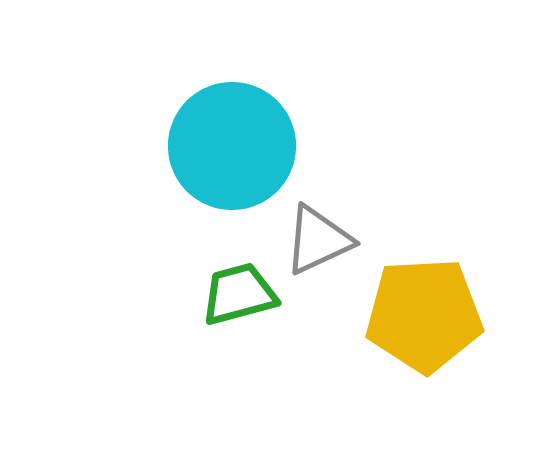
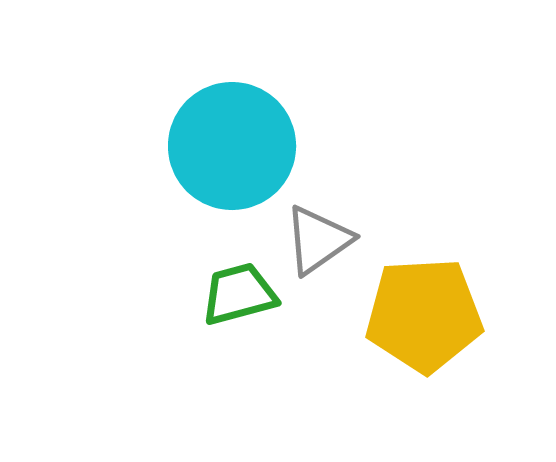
gray triangle: rotated 10 degrees counterclockwise
